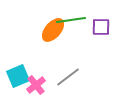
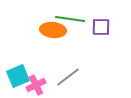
green line: moved 1 px left, 1 px up; rotated 16 degrees clockwise
orange ellipse: rotated 55 degrees clockwise
pink cross: rotated 12 degrees clockwise
